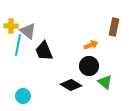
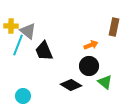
cyan line: rotated 10 degrees clockwise
